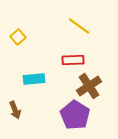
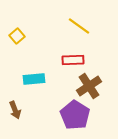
yellow square: moved 1 px left, 1 px up
